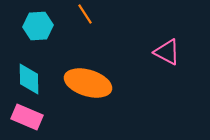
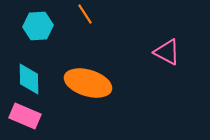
pink rectangle: moved 2 px left, 1 px up
